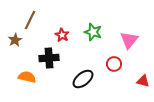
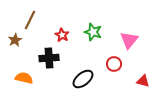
orange semicircle: moved 3 px left, 1 px down
